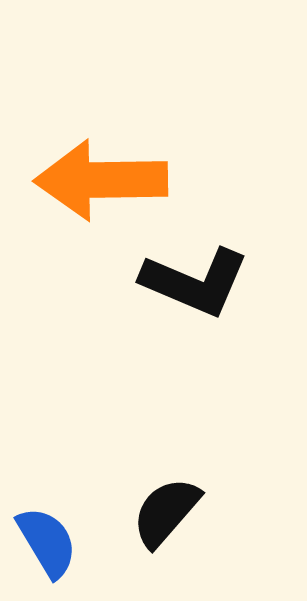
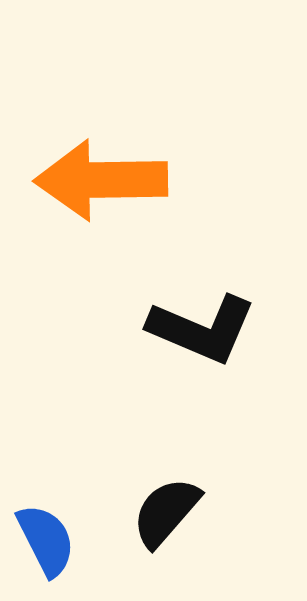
black L-shape: moved 7 px right, 47 px down
blue semicircle: moved 1 px left, 2 px up; rotated 4 degrees clockwise
